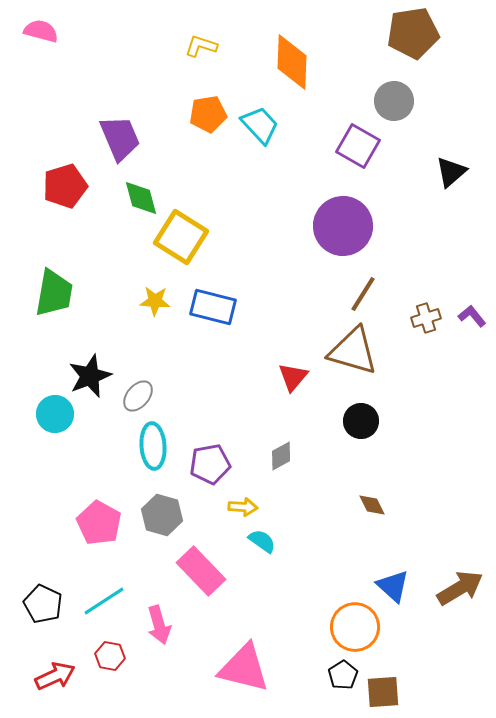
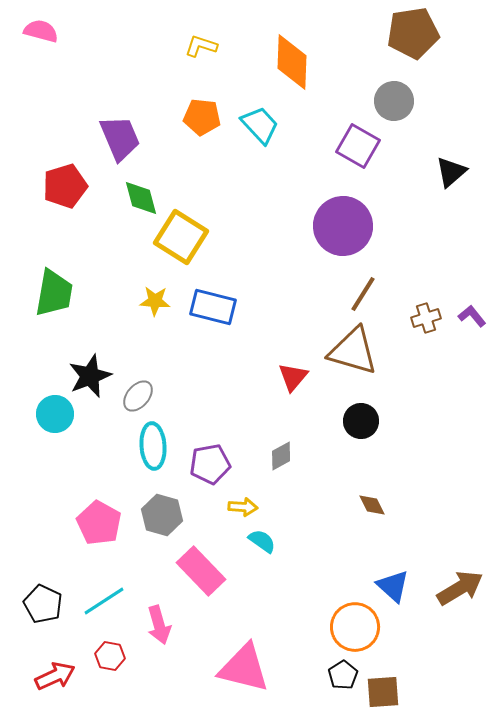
orange pentagon at (208, 114): moved 6 px left, 3 px down; rotated 15 degrees clockwise
